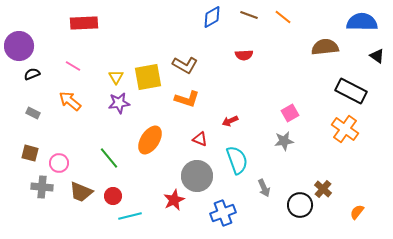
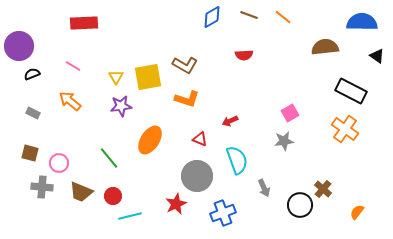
purple star: moved 2 px right, 3 px down
red star: moved 2 px right, 4 px down
